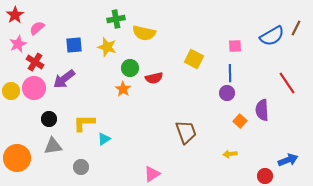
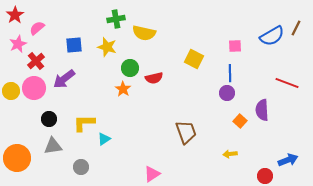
red cross: moved 1 px right, 1 px up; rotated 18 degrees clockwise
red line: rotated 35 degrees counterclockwise
